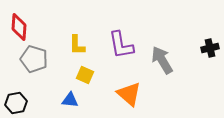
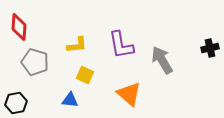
yellow L-shape: rotated 95 degrees counterclockwise
gray pentagon: moved 1 px right, 3 px down
